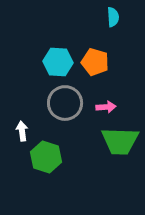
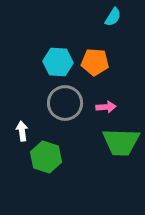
cyan semicircle: rotated 36 degrees clockwise
orange pentagon: rotated 12 degrees counterclockwise
green trapezoid: moved 1 px right, 1 px down
